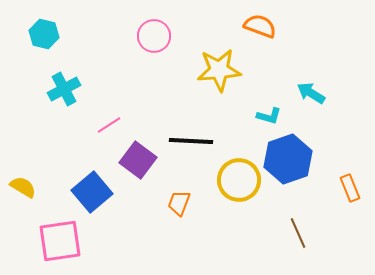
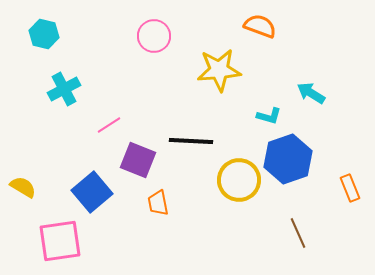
purple square: rotated 15 degrees counterclockwise
orange trapezoid: moved 21 px left; rotated 32 degrees counterclockwise
